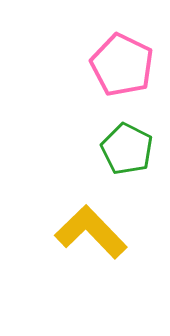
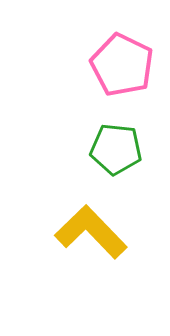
green pentagon: moved 11 px left; rotated 21 degrees counterclockwise
